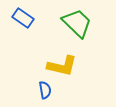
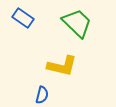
blue semicircle: moved 3 px left, 5 px down; rotated 24 degrees clockwise
